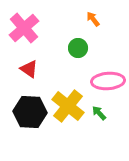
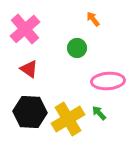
pink cross: moved 1 px right, 1 px down
green circle: moved 1 px left
yellow cross: moved 13 px down; rotated 20 degrees clockwise
